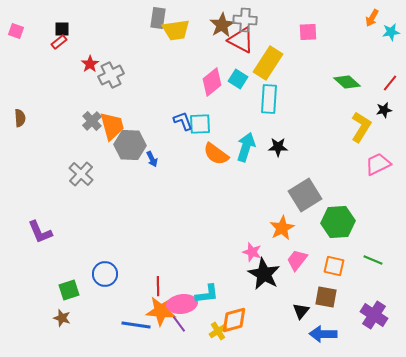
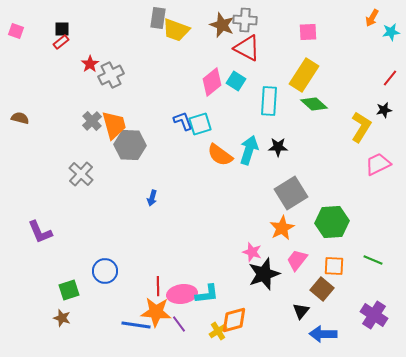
brown star at (222, 25): rotated 20 degrees counterclockwise
yellow trapezoid at (176, 30): rotated 28 degrees clockwise
red triangle at (241, 40): moved 6 px right, 8 px down
red rectangle at (59, 42): moved 2 px right
yellow rectangle at (268, 63): moved 36 px right, 12 px down
cyan square at (238, 79): moved 2 px left, 2 px down
green diamond at (347, 82): moved 33 px left, 22 px down
red line at (390, 83): moved 5 px up
cyan rectangle at (269, 99): moved 2 px down
brown semicircle at (20, 118): rotated 72 degrees counterclockwise
cyan square at (200, 124): rotated 15 degrees counterclockwise
orange trapezoid at (112, 126): moved 2 px right, 1 px up
cyan arrow at (246, 147): moved 3 px right, 3 px down
orange semicircle at (216, 154): moved 4 px right, 1 px down
blue arrow at (152, 159): moved 39 px down; rotated 42 degrees clockwise
gray square at (305, 195): moved 14 px left, 2 px up
green hexagon at (338, 222): moved 6 px left
orange square at (334, 266): rotated 10 degrees counterclockwise
blue circle at (105, 274): moved 3 px up
black star at (264, 274): rotated 24 degrees clockwise
brown square at (326, 297): moved 4 px left, 8 px up; rotated 30 degrees clockwise
pink ellipse at (182, 304): moved 10 px up
orange star at (161, 311): moved 5 px left, 1 px down
